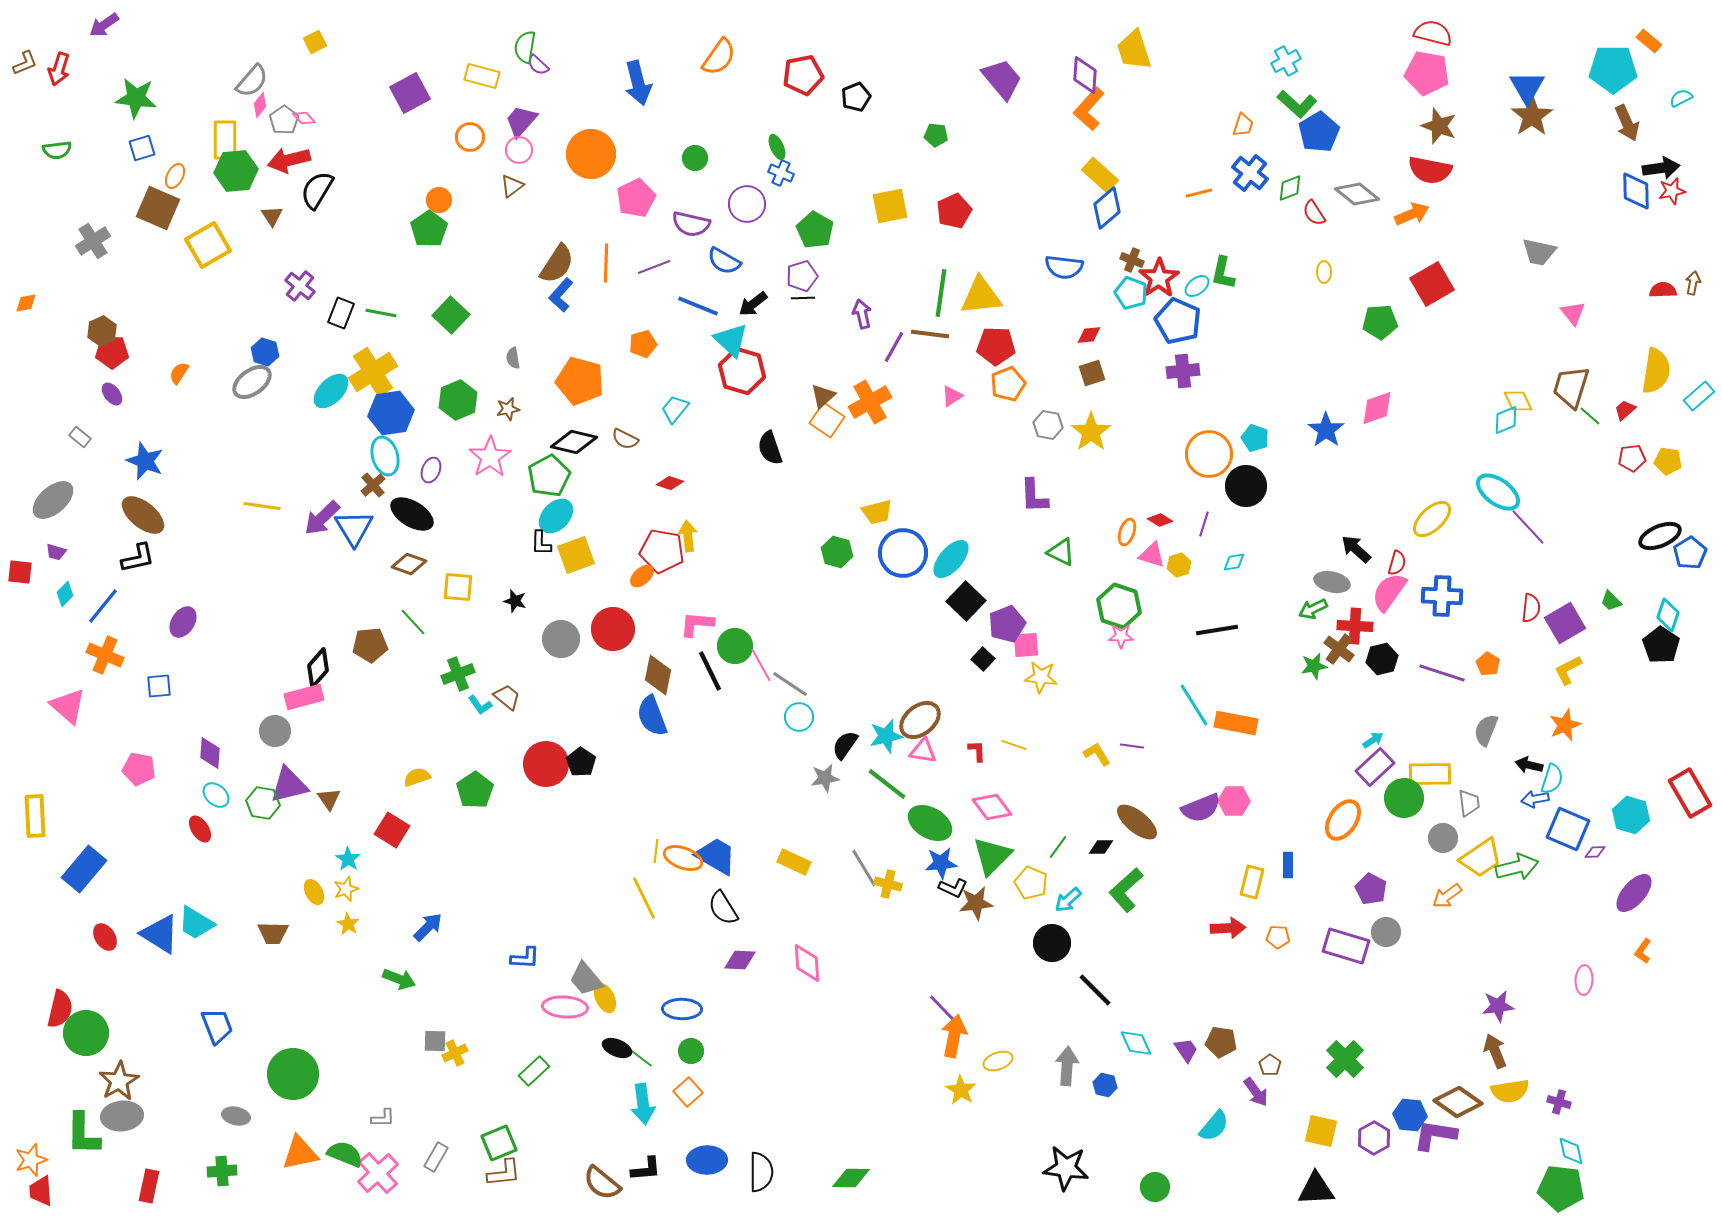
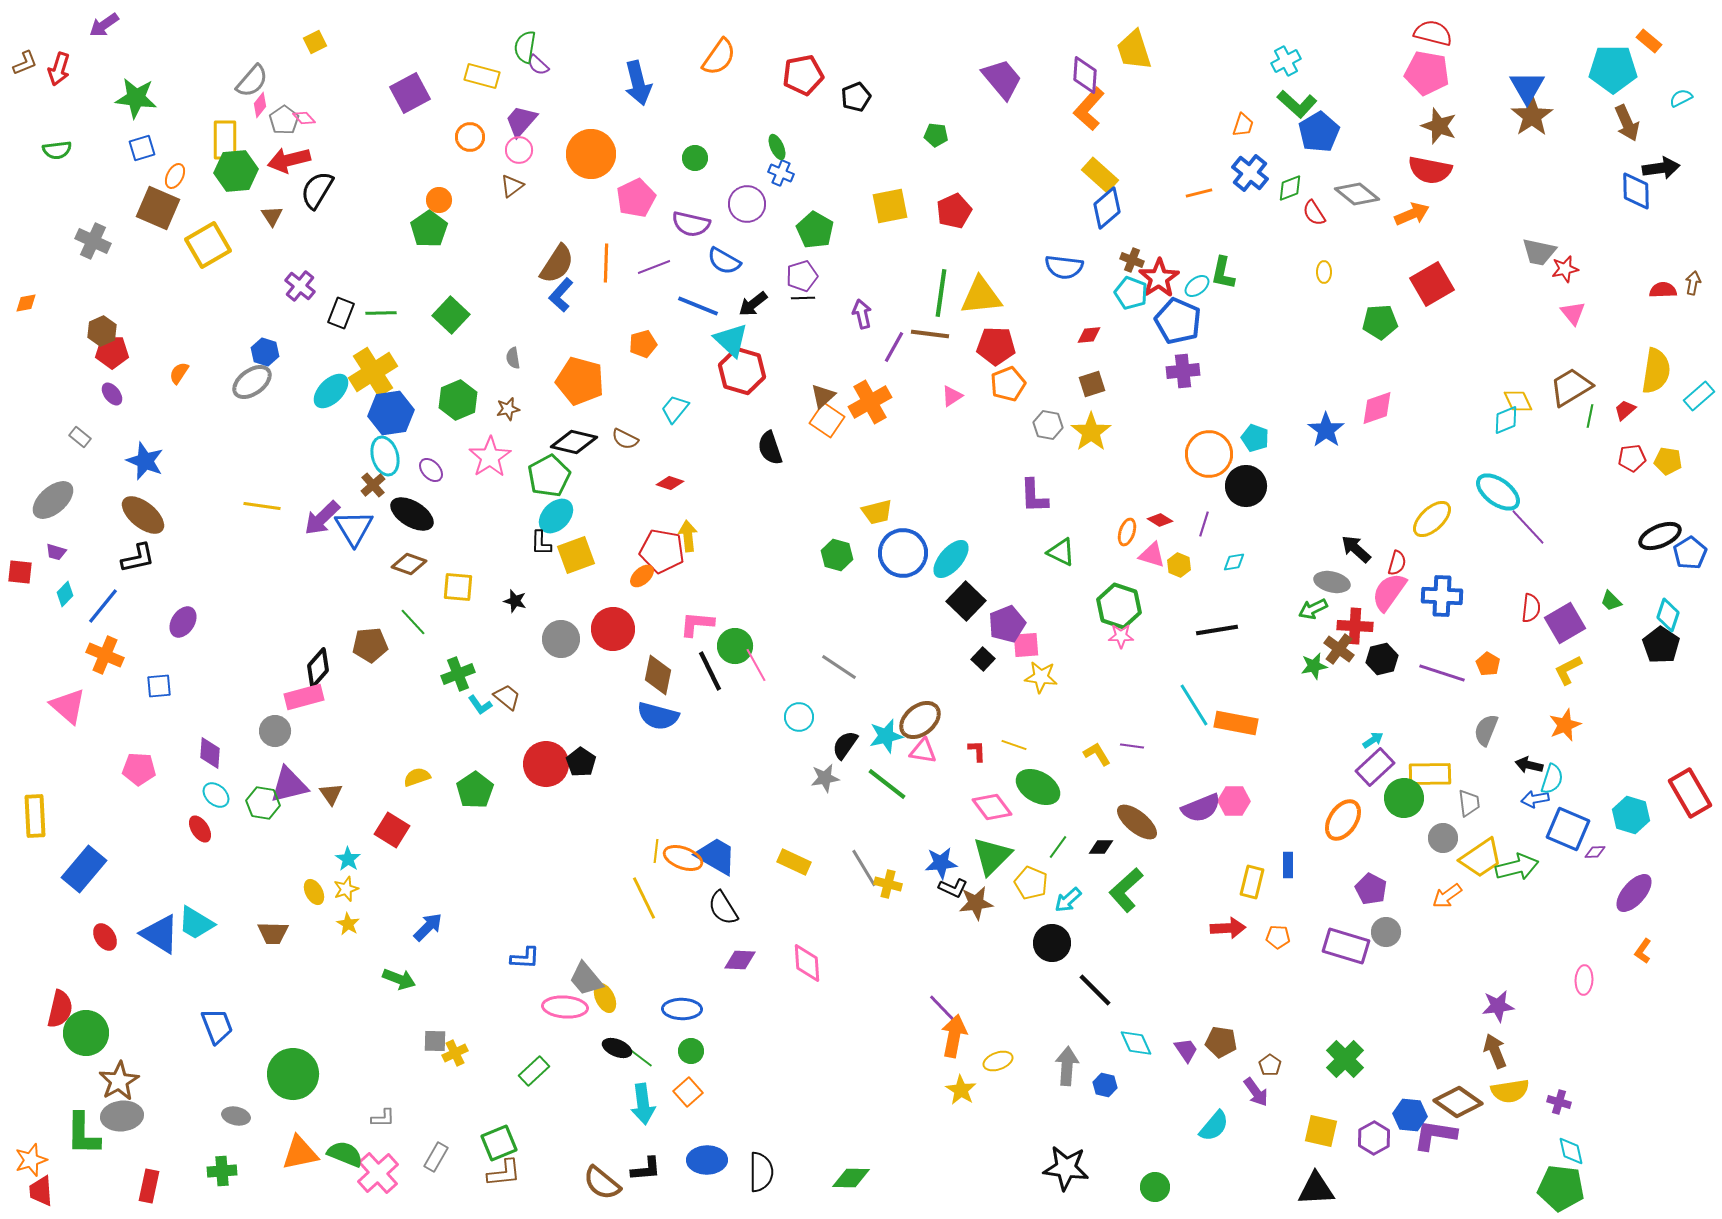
red star at (1672, 191): moved 107 px left, 78 px down
gray cross at (93, 241): rotated 32 degrees counterclockwise
green line at (381, 313): rotated 12 degrees counterclockwise
brown square at (1092, 373): moved 11 px down
brown trapezoid at (1571, 387): rotated 42 degrees clockwise
green line at (1590, 416): rotated 60 degrees clockwise
purple ellipse at (431, 470): rotated 65 degrees counterclockwise
green hexagon at (837, 552): moved 3 px down
yellow hexagon at (1179, 565): rotated 20 degrees counterclockwise
pink line at (761, 665): moved 5 px left
gray line at (790, 684): moved 49 px right, 17 px up
blue semicircle at (652, 716): moved 6 px right; rotated 54 degrees counterclockwise
pink pentagon at (139, 769): rotated 8 degrees counterclockwise
brown triangle at (329, 799): moved 2 px right, 5 px up
green ellipse at (930, 823): moved 108 px right, 36 px up
